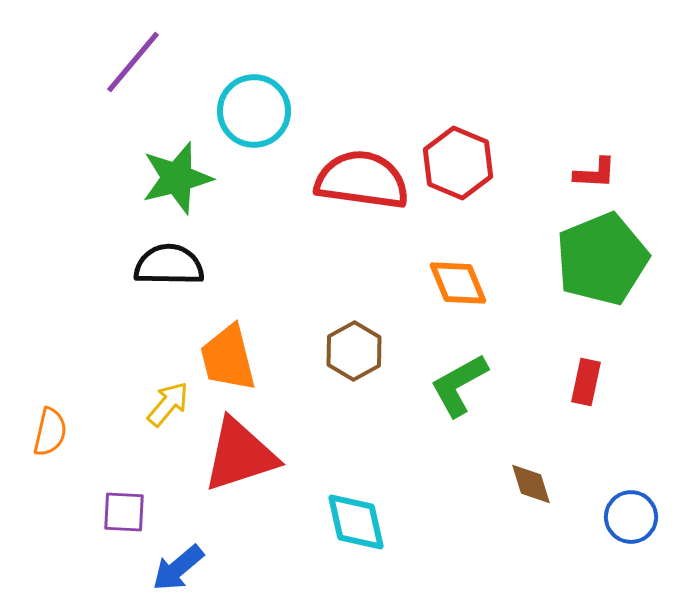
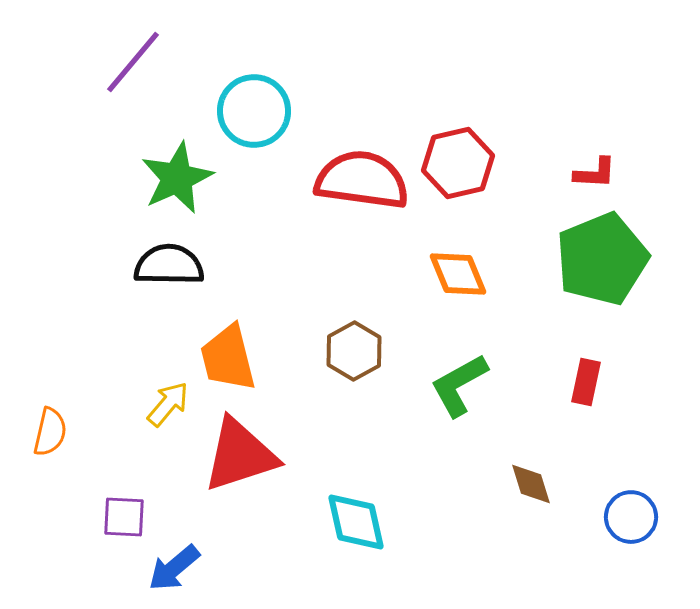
red hexagon: rotated 24 degrees clockwise
green star: rotated 10 degrees counterclockwise
orange diamond: moved 9 px up
purple square: moved 5 px down
blue arrow: moved 4 px left
